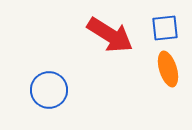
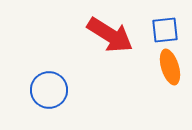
blue square: moved 2 px down
orange ellipse: moved 2 px right, 2 px up
